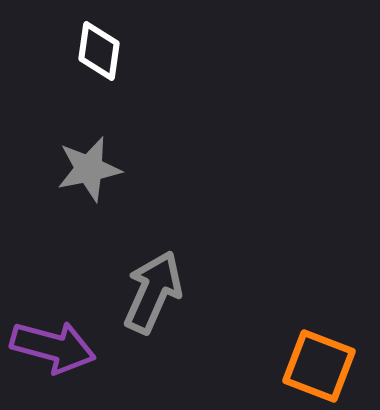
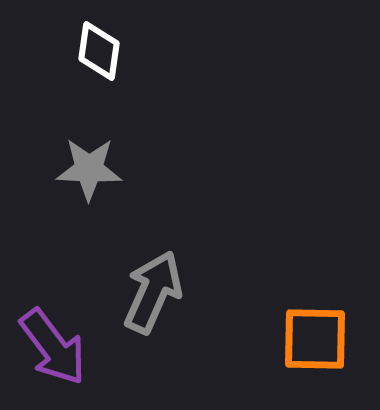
gray star: rotated 14 degrees clockwise
purple arrow: rotated 38 degrees clockwise
orange square: moved 4 px left, 27 px up; rotated 20 degrees counterclockwise
